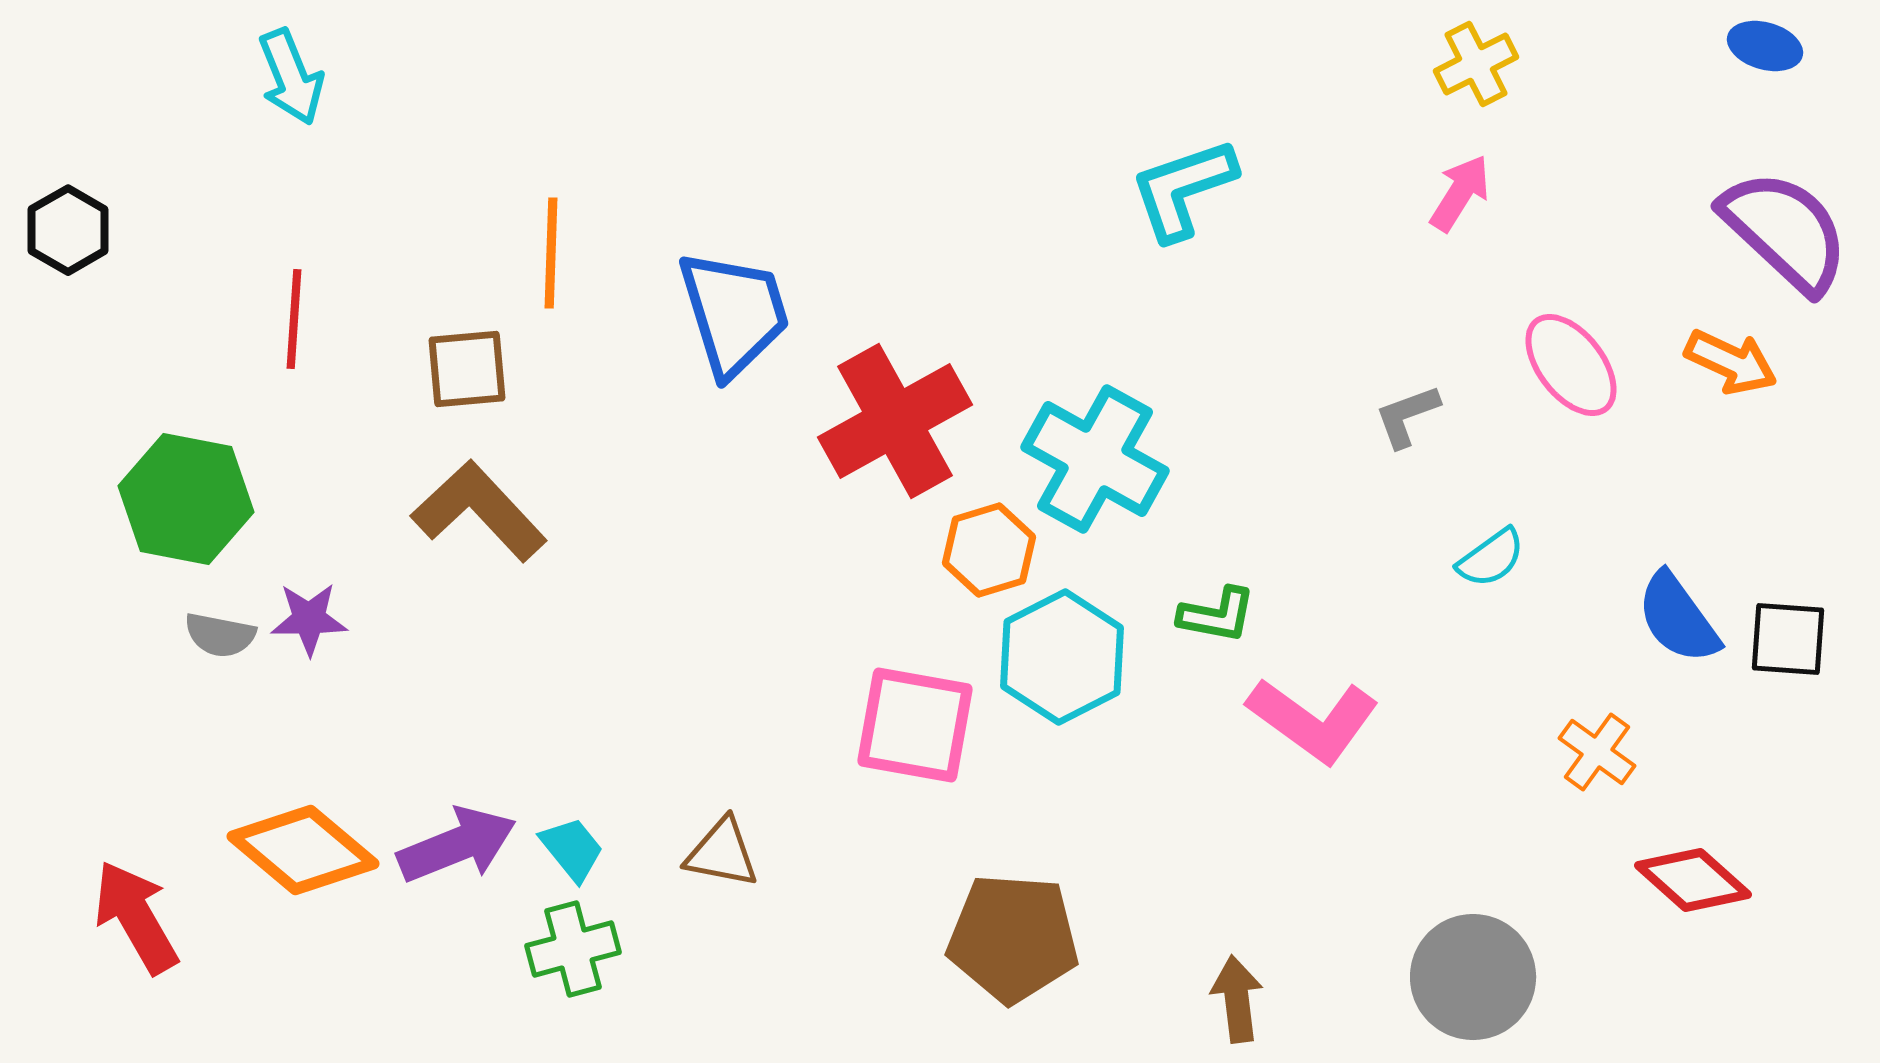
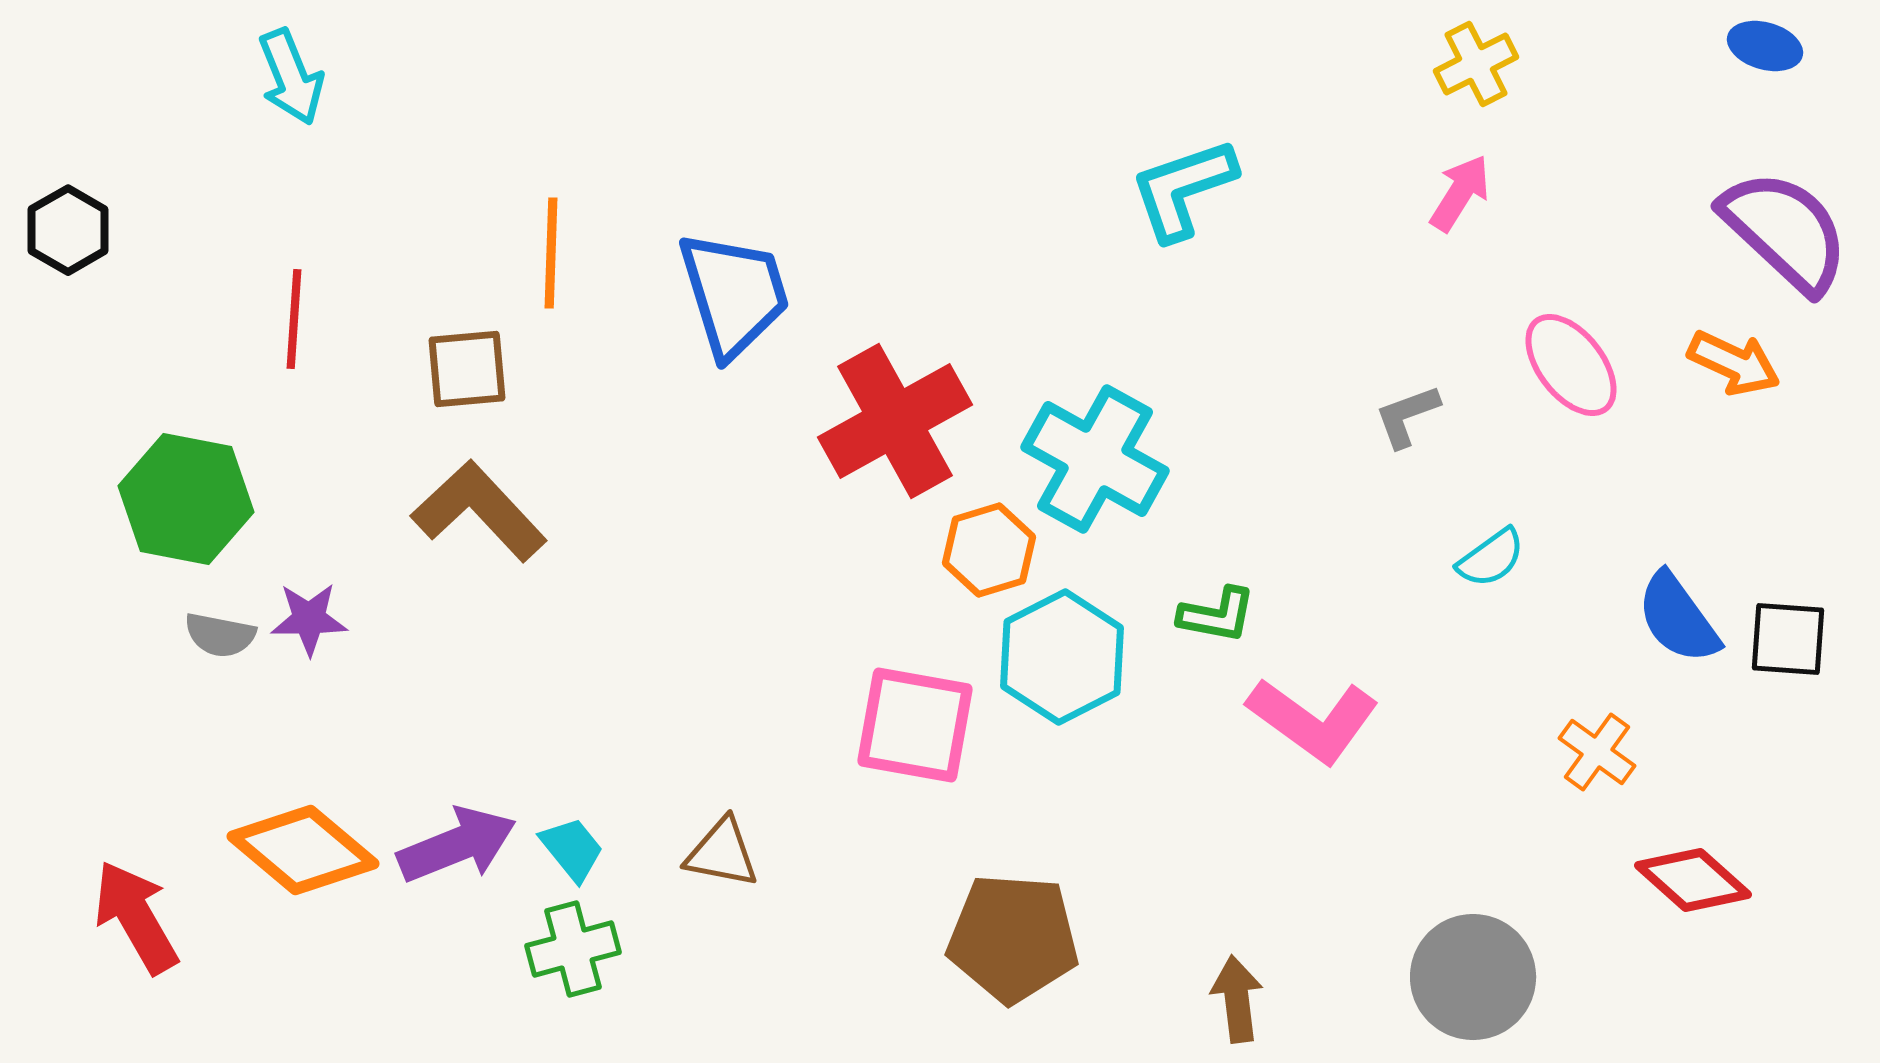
blue trapezoid: moved 19 px up
orange arrow: moved 3 px right, 1 px down
